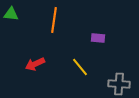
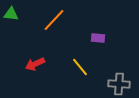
orange line: rotated 35 degrees clockwise
